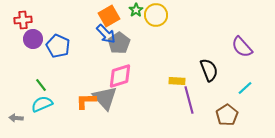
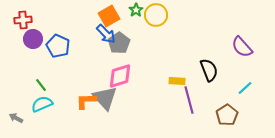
gray arrow: rotated 24 degrees clockwise
